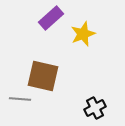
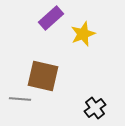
black cross: rotated 10 degrees counterclockwise
